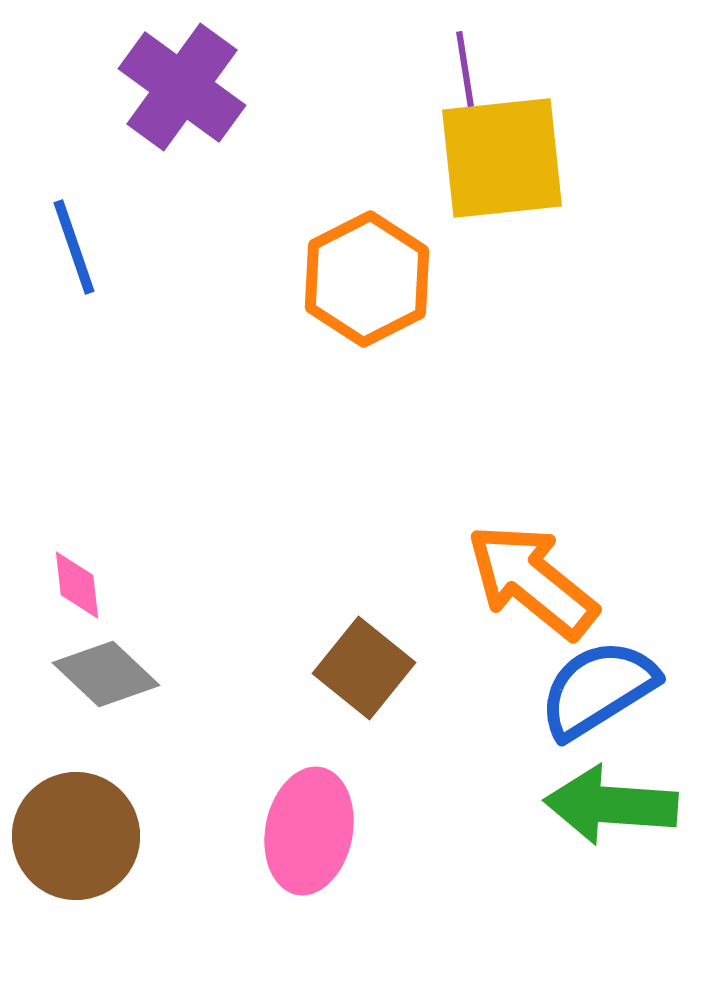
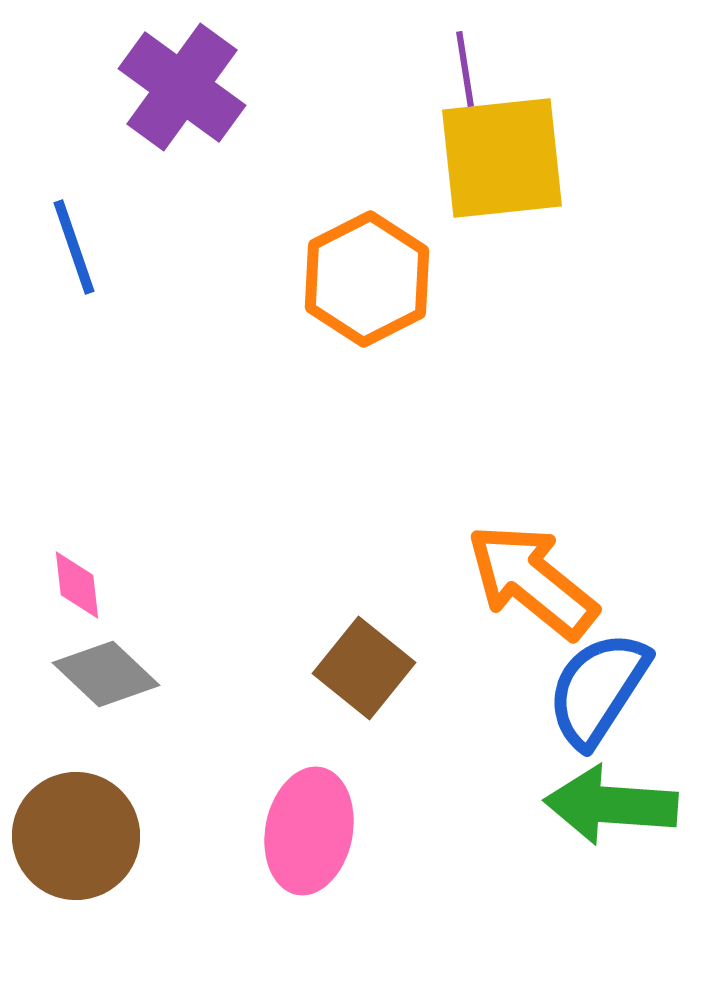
blue semicircle: rotated 25 degrees counterclockwise
